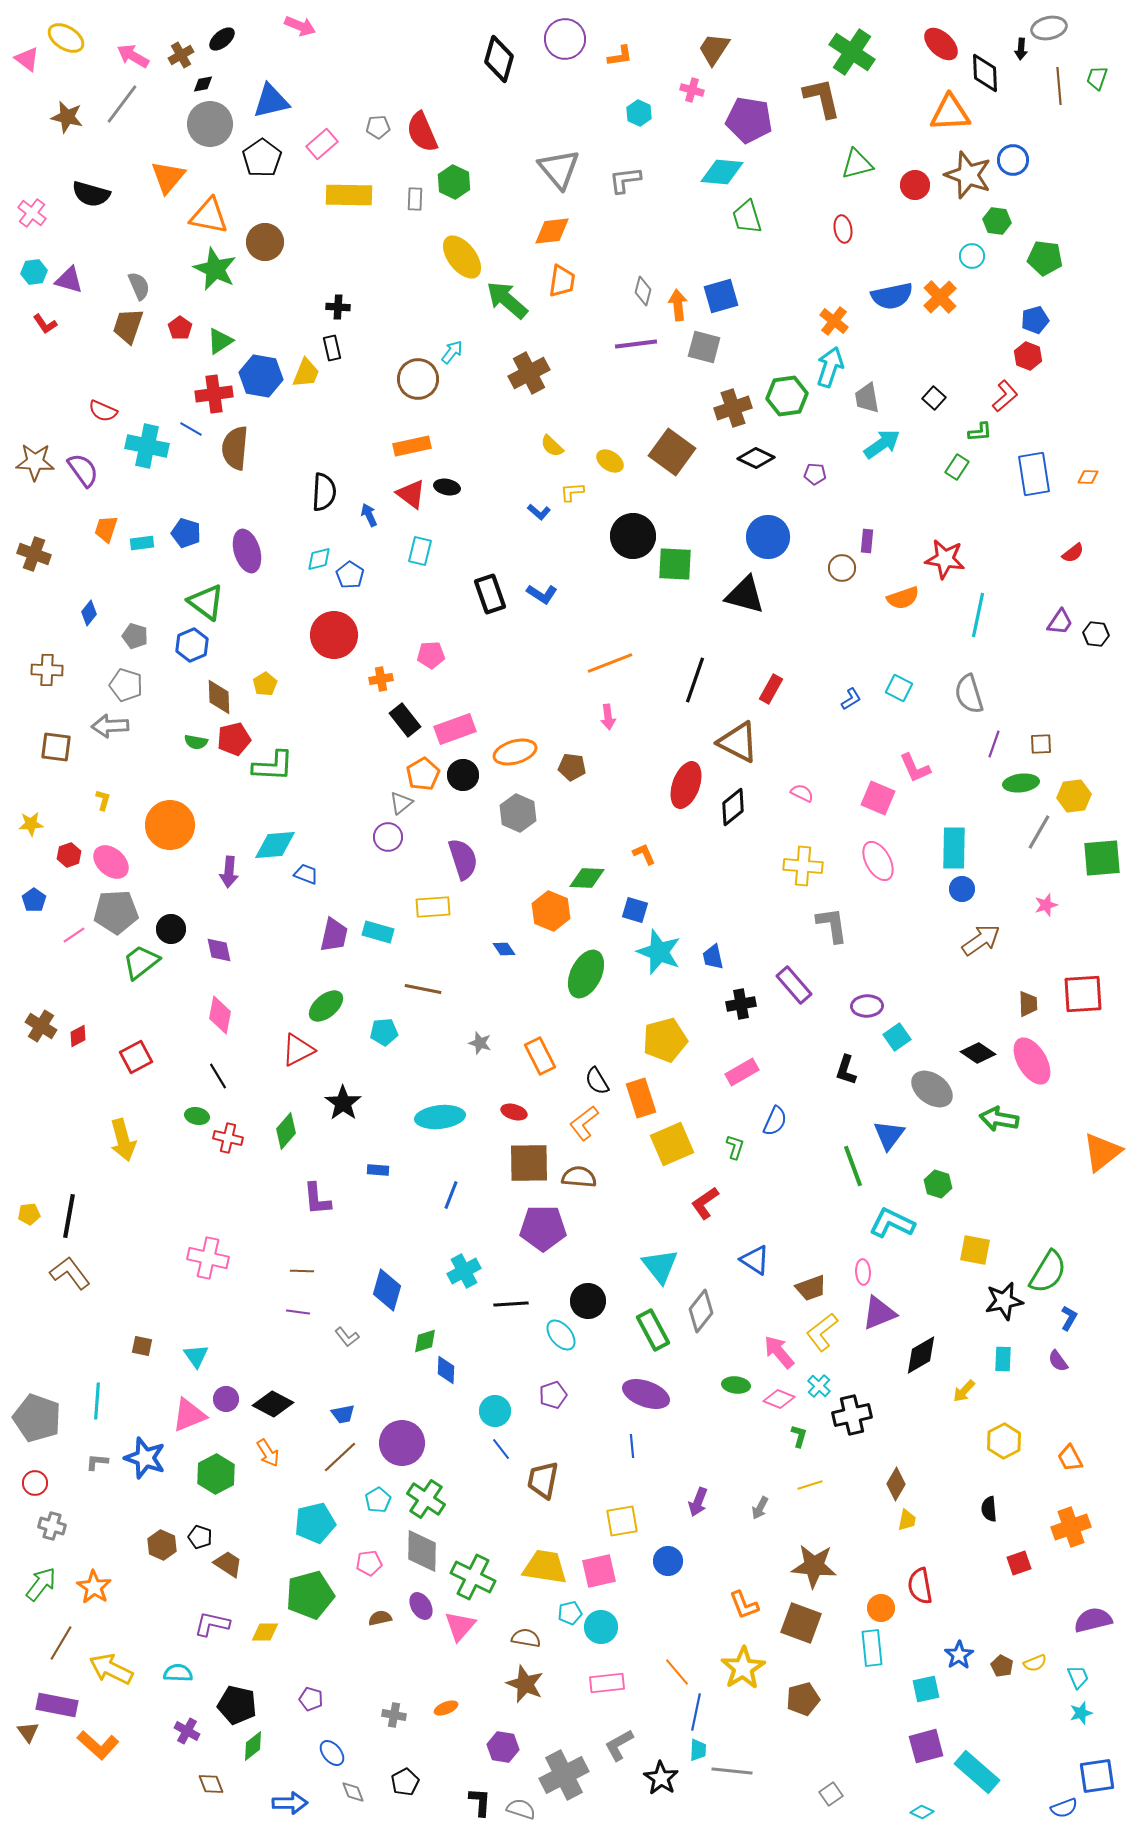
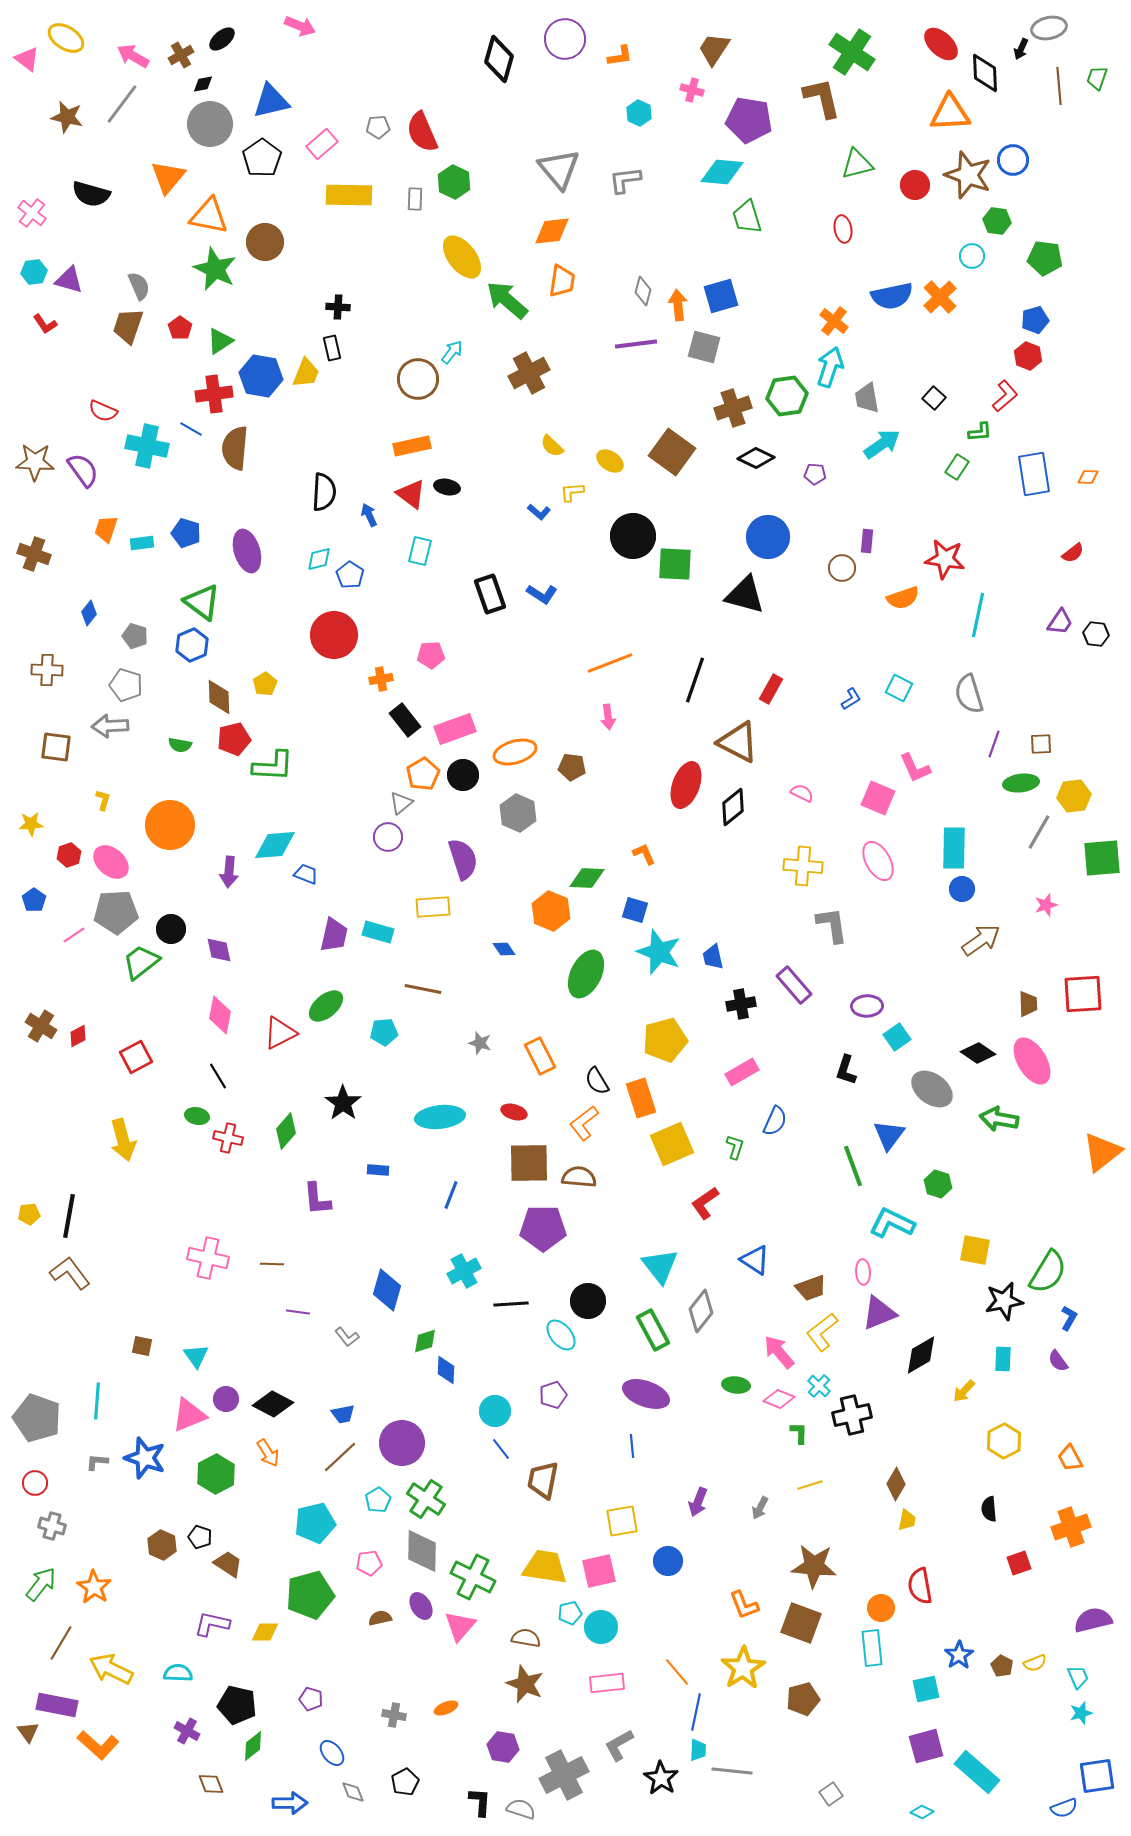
black arrow at (1021, 49): rotated 20 degrees clockwise
green triangle at (206, 602): moved 4 px left
green semicircle at (196, 742): moved 16 px left, 3 px down
red triangle at (298, 1050): moved 18 px left, 17 px up
brown line at (302, 1271): moved 30 px left, 7 px up
green L-shape at (799, 1436): moved 3 px up; rotated 15 degrees counterclockwise
